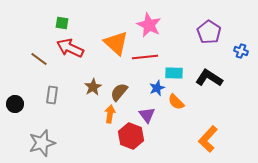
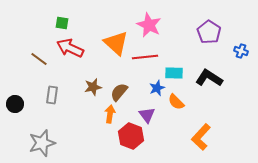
brown star: rotated 18 degrees clockwise
orange L-shape: moved 7 px left, 2 px up
